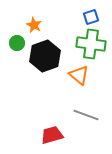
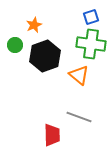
orange star: rotated 21 degrees clockwise
green circle: moved 2 px left, 2 px down
gray line: moved 7 px left, 2 px down
red trapezoid: rotated 105 degrees clockwise
